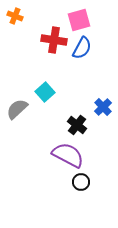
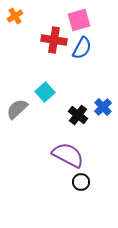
orange cross: rotated 35 degrees clockwise
black cross: moved 1 px right, 10 px up
